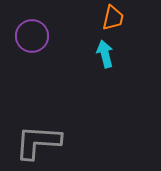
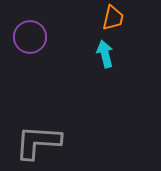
purple circle: moved 2 px left, 1 px down
